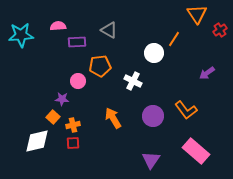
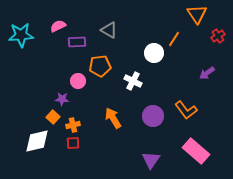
pink semicircle: rotated 21 degrees counterclockwise
red cross: moved 2 px left, 6 px down
